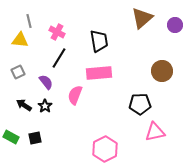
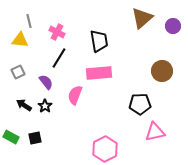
purple circle: moved 2 px left, 1 px down
